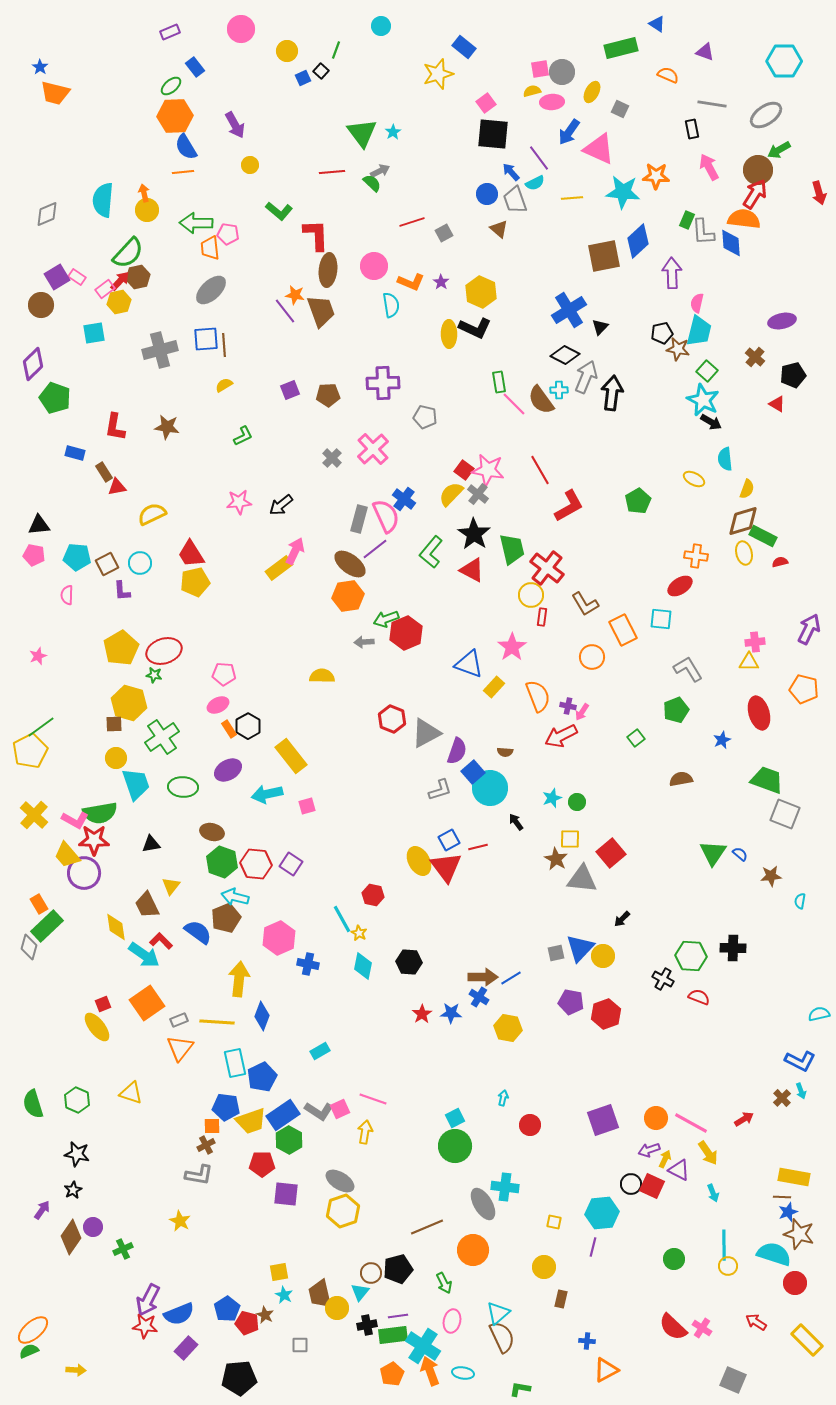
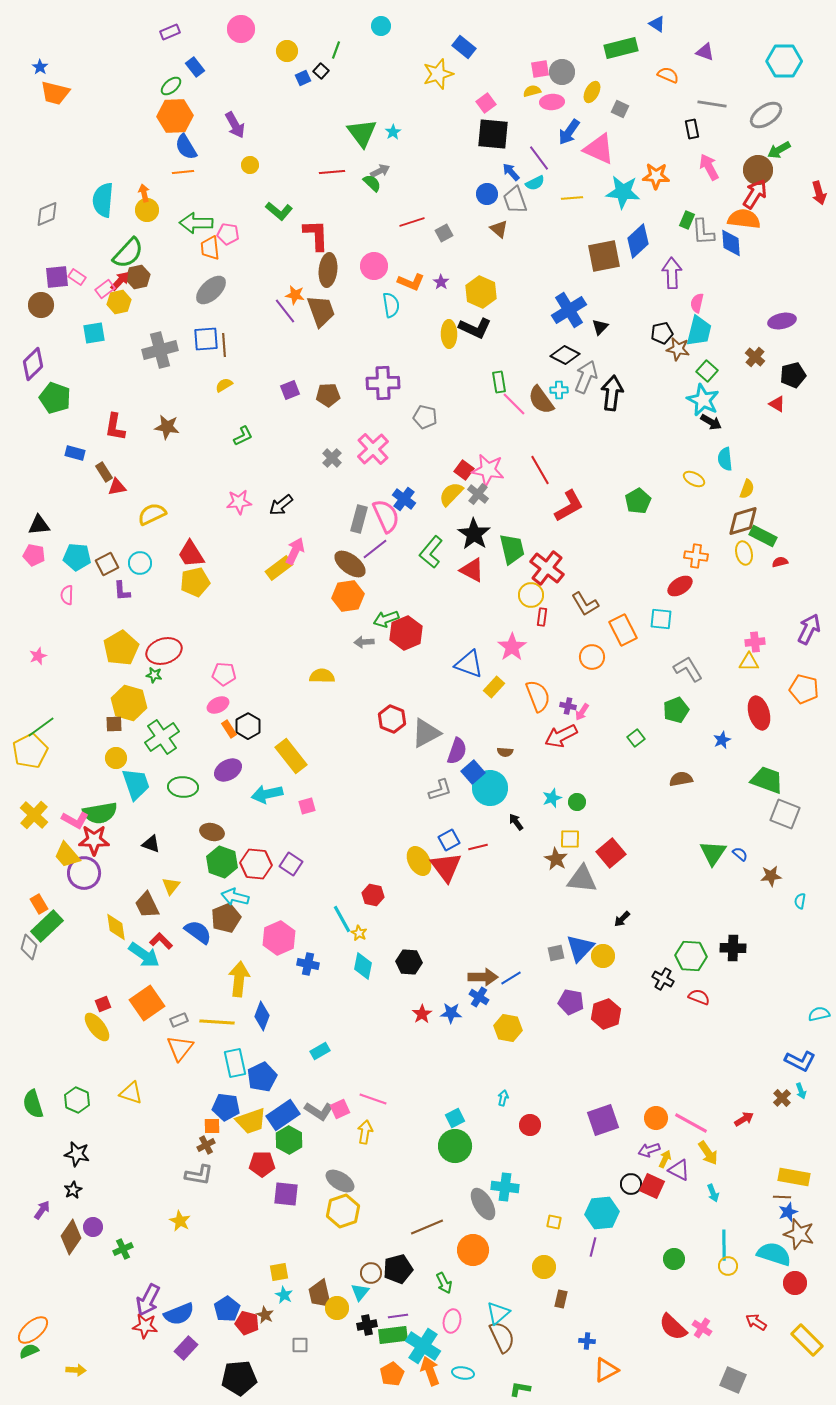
purple square at (57, 277): rotated 25 degrees clockwise
black triangle at (151, 844): rotated 30 degrees clockwise
